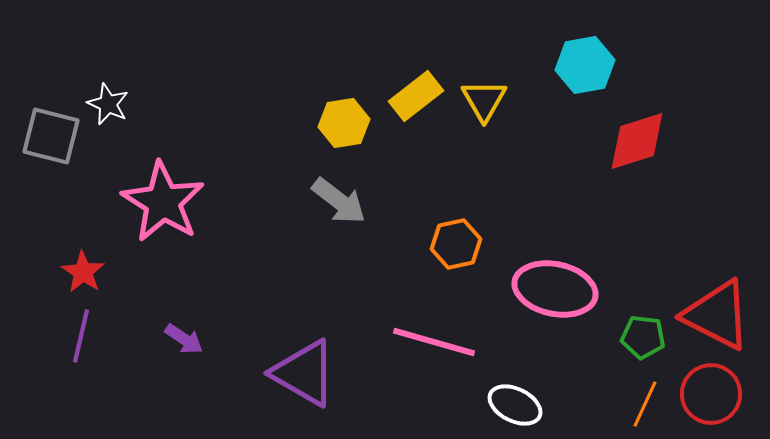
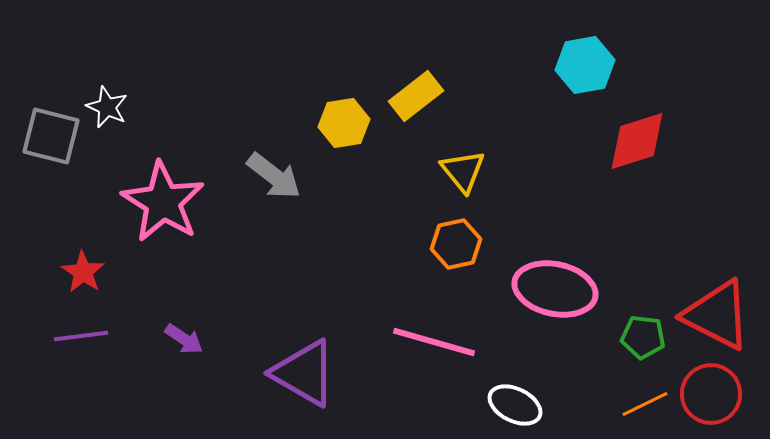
yellow triangle: moved 21 px left, 71 px down; rotated 9 degrees counterclockwise
white star: moved 1 px left, 3 px down
gray arrow: moved 65 px left, 25 px up
purple line: rotated 70 degrees clockwise
orange line: rotated 39 degrees clockwise
